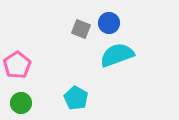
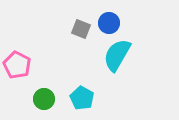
cyan semicircle: rotated 40 degrees counterclockwise
pink pentagon: rotated 12 degrees counterclockwise
cyan pentagon: moved 6 px right
green circle: moved 23 px right, 4 px up
